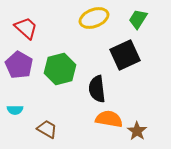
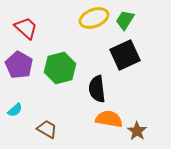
green trapezoid: moved 13 px left, 1 px down
green hexagon: moved 1 px up
cyan semicircle: rotated 42 degrees counterclockwise
